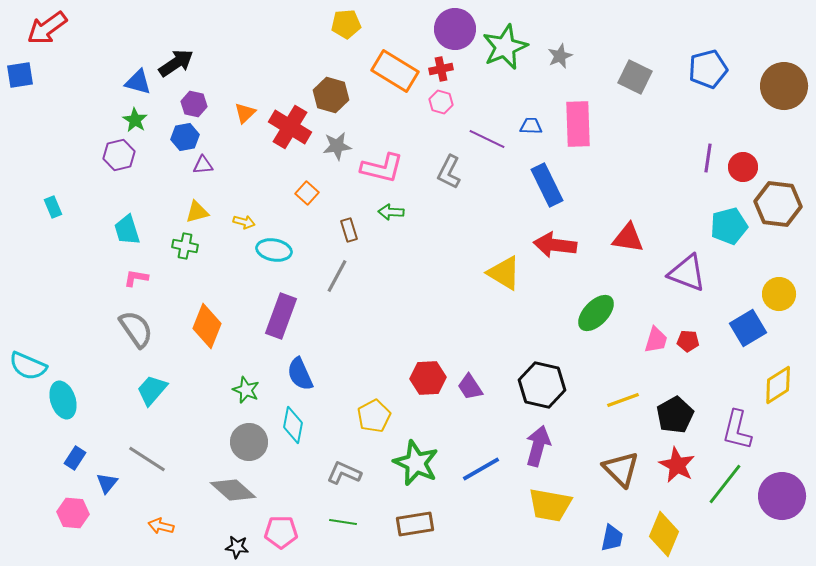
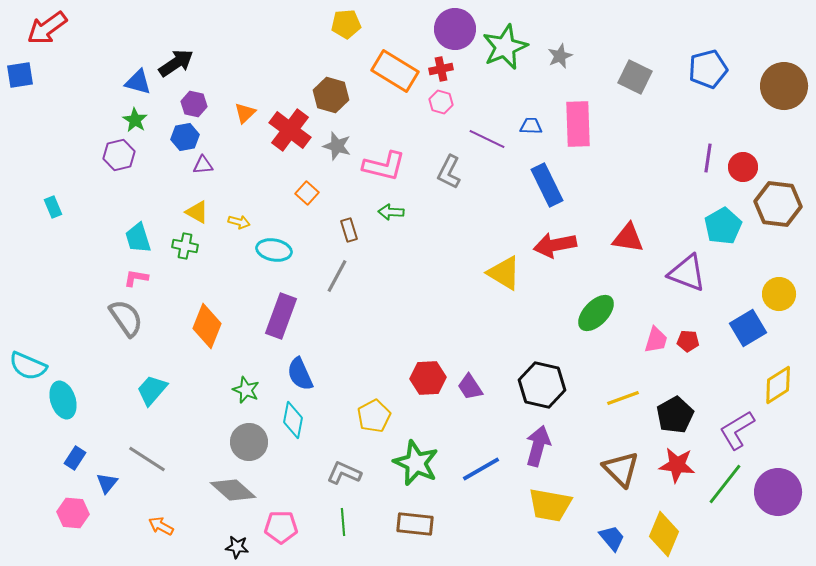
red cross at (290, 127): moved 3 px down; rotated 6 degrees clockwise
gray star at (337, 146): rotated 24 degrees clockwise
pink L-shape at (382, 168): moved 2 px right, 2 px up
yellow triangle at (197, 212): rotated 45 degrees clockwise
yellow arrow at (244, 222): moved 5 px left
cyan pentagon at (729, 226): moved 6 px left; rotated 15 degrees counterclockwise
cyan trapezoid at (127, 230): moved 11 px right, 8 px down
red arrow at (555, 245): rotated 18 degrees counterclockwise
gray semicircle at (136, 329): moved 10 px left, 11 px up
yellow line at (623, 400): moved 2 px up
cyan diamond at (293, 425): moved 5 px up
purple L-shape at (737, 430): rotated 45 degrees clockwise
red star at (677, 465): rotated 21 degrees counterclockwise
purple circle at (782, 496): moved 4 px left, 4 px up
green line at (343, 522): rotated 76 degrees clockwise
brown rectangle at (415, 524): rotated 15 degrees clockwise
orange arrow at (161, 526): rotated 15 degrees clockwise
pink pentagon at (281, 532): moved 5 px up
blue trapezoid at (612, 538): rotated 52 degrees counterclockwise
